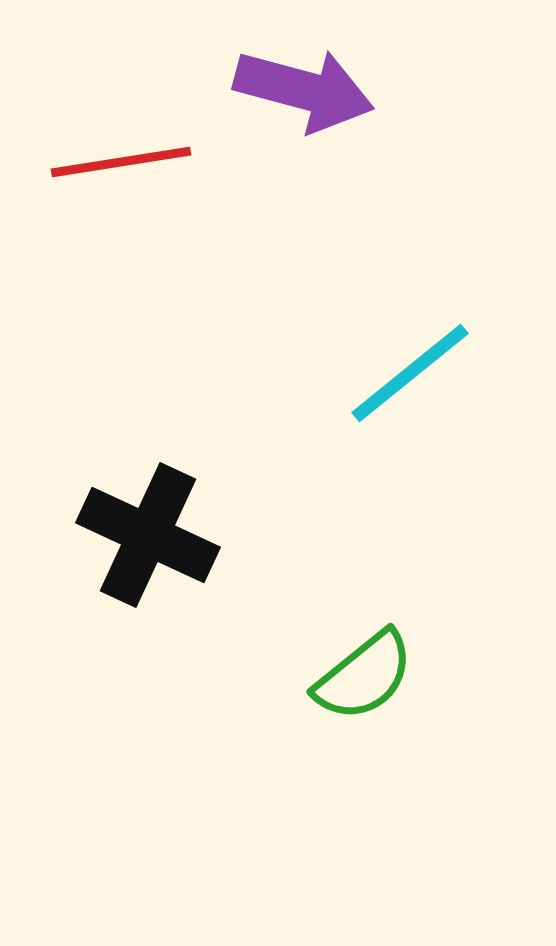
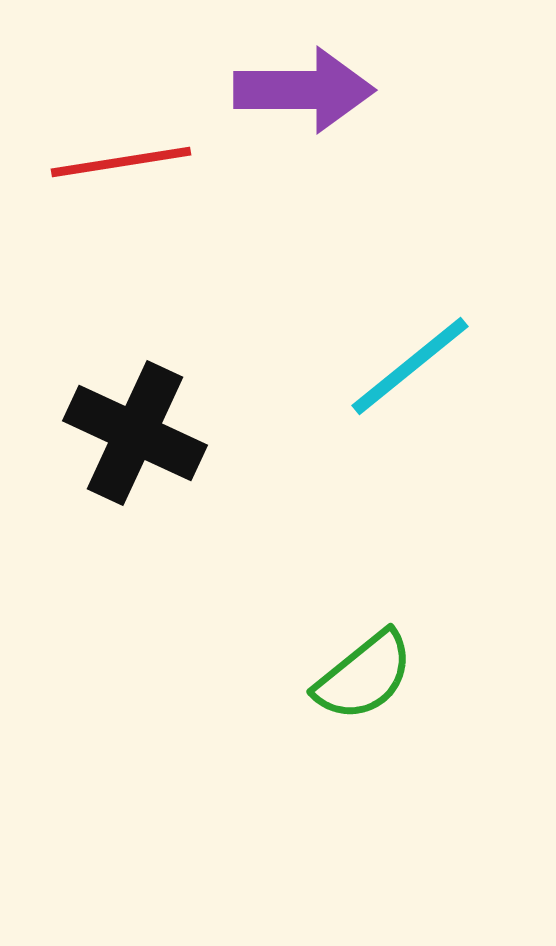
purple arrow: rotated 15 degrees counterclockwise
cyan line: moved 7 px up
black cross: moved 13 px left, 102 px up
